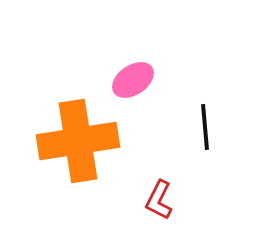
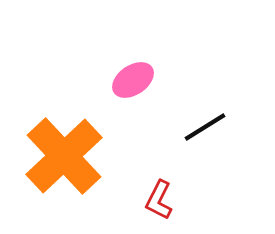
black line: rotated 63 degrees clockwise
orange cross: moved 14 px left, 15 px down; rotated 34 degrees counterclockwise
